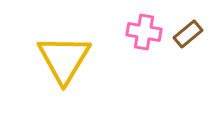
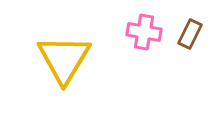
brown rectangle: moved 2 px right; rotated 24 degrees counterclockwise
